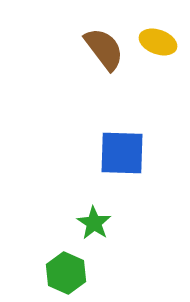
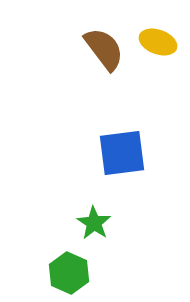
blue square: rotated 9 degrees counterclockwise
green hexagon: moved 3 px right
